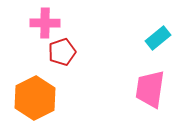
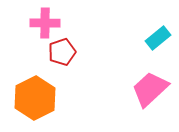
pink trapezoid: rotated 39 degrees clockwise
